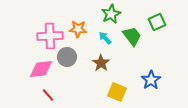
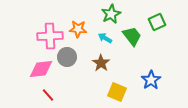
cyan arrow: rotated 16 degrees counterclockwise
